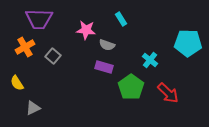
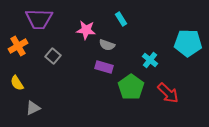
orange cross: moved 7 px left, 1 px up
